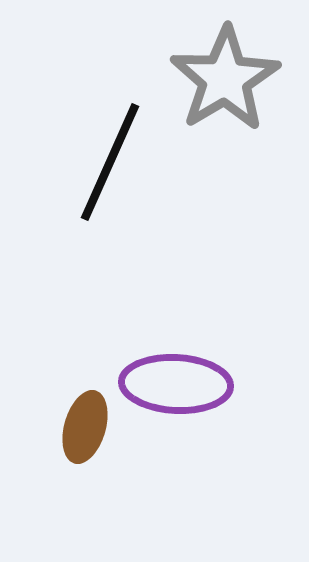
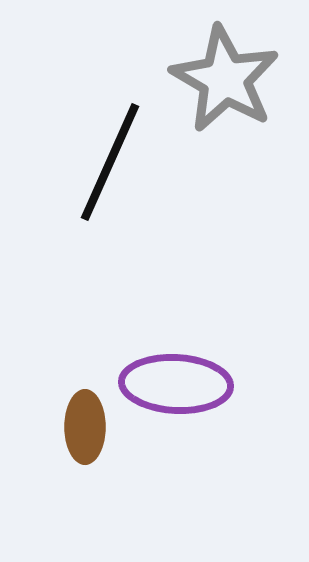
gray star: rotated 11 degrees counterclockwise
brown ellipse: rotated 16 degrees counterclockwise
